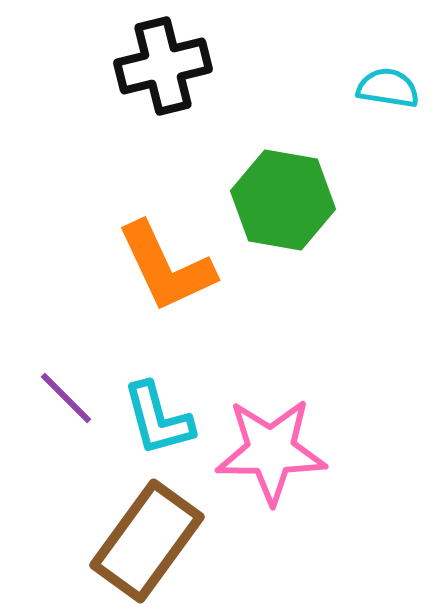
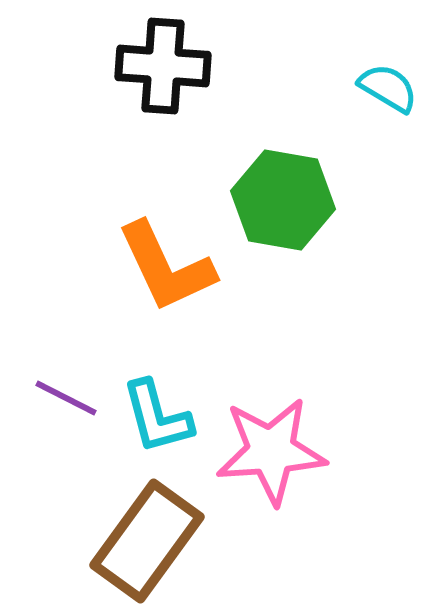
black cross: rotated 18 degrees clockwise
cyan semicircle: rotated 22 degrees clockwise
purple line: rotated 18 degrees counterclockwise
cyan L-shape: moved 1 px left, 2 px up
pink star: rotated 4 degrees counterclockwise
